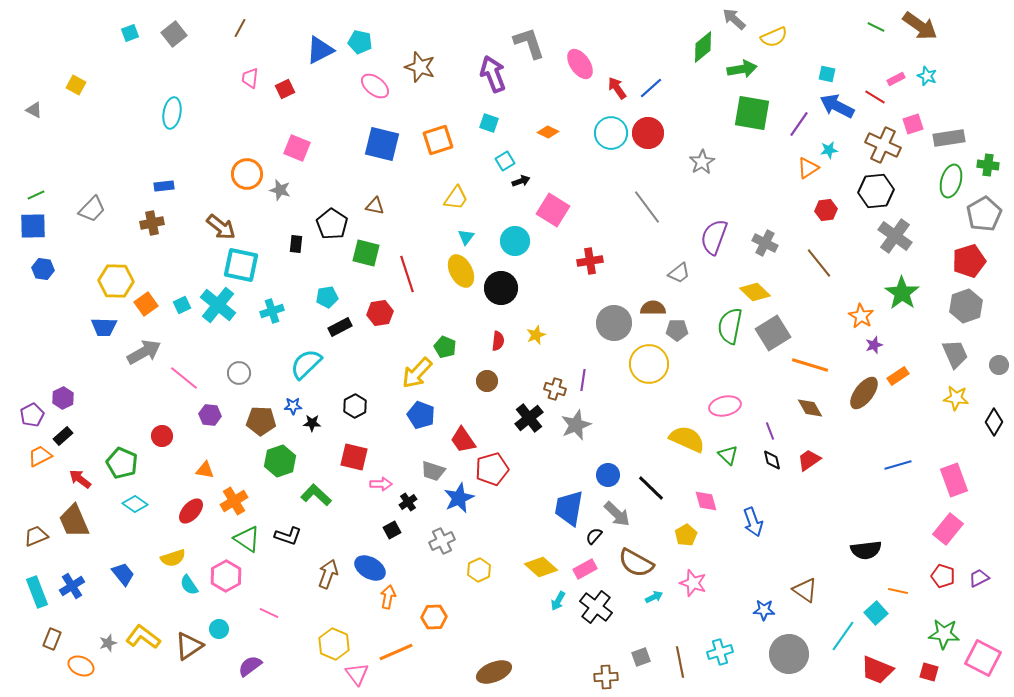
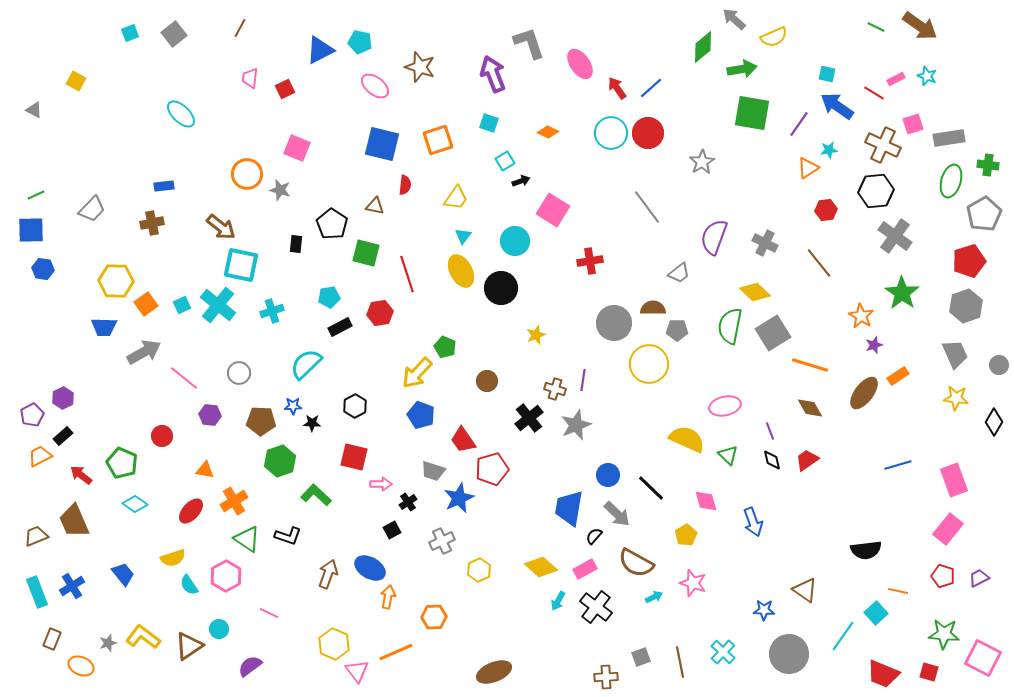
yellow square at (76, 85): moved 4 px up
red line at (875, 97): moved 1 px left, 4 px up
blue arrow at (837, 106): rotated 8 degrees clockwise
cyan ellipse at (172, 113): moved 9 px right, 1 px down; rotated 56 degrees counterclockwise
blue square at (33, 226): moved 2 px left, 4 px down
cyan triangle at (466, 237): moved 3 px left, 1 px up
cyan pentagon at (327, 297): moved 2 px right
red semicircle at (498, 341): moved 93 px left, 156 px up
red trapezoid at (809, 460): moved 2 px left
red arrow at (80, 479): moved 1 px right, 4 px up
cyan cross at (720, 652): moved 3 px right; rotated 30 degrees counterclockwise
red trapezoid at (877, 670): moved 6 px right, 4 px down
pink triangle at (357, 674): moved 3 px up
